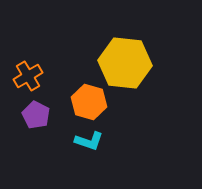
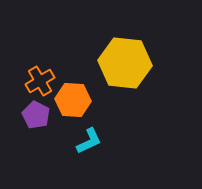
orange cross: moved 12 px right, 5 px down
orange hexagon: moved 16 px left, 2 px up; rotated 12 degrees counterclockwise
cyan L-shape: rotated 44 degrees counterclockwise
